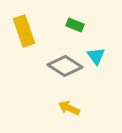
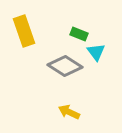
green rectangle: moved 4 px right, 9 px down
cyan triangle: moved 4 px up
yellow arrow: moved 4 px down
